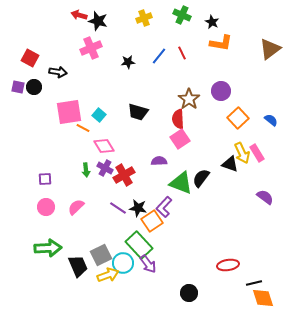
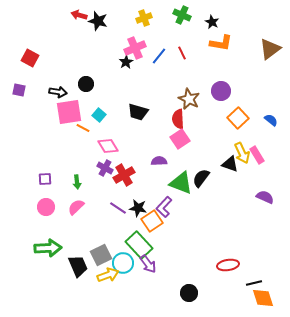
pink cross at (91, 48): moved 44 px right
black star at (128, 62): moved 2 px left; rotated 24 degrees counterclockwise
black arrow at (58, 72): moved 20 px down
purple square at (18, 87): moved 1 px right, 3 px down
black circle at (34, 87): moved 52 px right, 3 px up
brown star at (189, 99): rotated 10 degrees counterclockwise
pink diamond at (104, 146): moved 4 px right
pink rectangle at (257, 153): moved 2 px down
green arrow at (86, 170): moved 9 px left, 12 px down
purple semicircle at (265, 197): rotated 12 degrees counterclockwise
